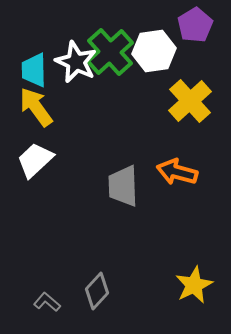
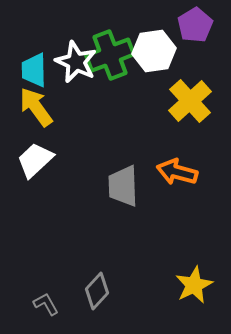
green cross: moved 3 px down; rotated 21 degrees clockwise
gray L-shape: moved 1 px left, 2 px down; rotated 20 degrees clockwise
